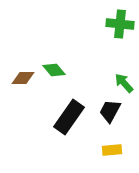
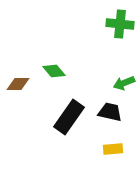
green diamond: moved 1 px down
brown diamond: moved 5 px left, 6 px down
green arrow: rotated 70 degrees counterclockwise
black trapezoid: moved 1 px down; rotated 75 degrees clockwise
yellow rectangle: moved 1 px right, 1 px up
